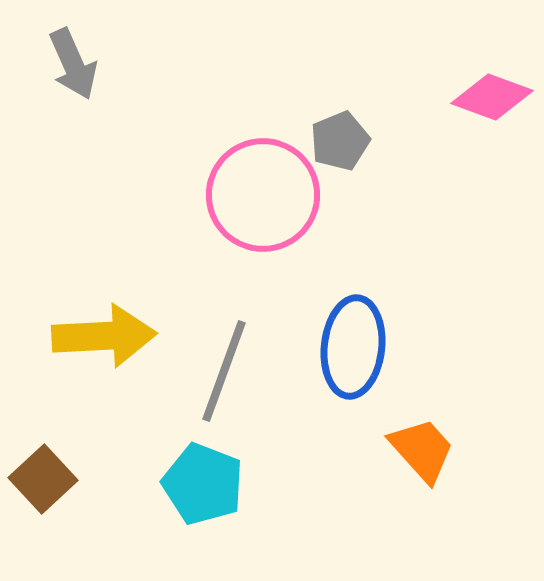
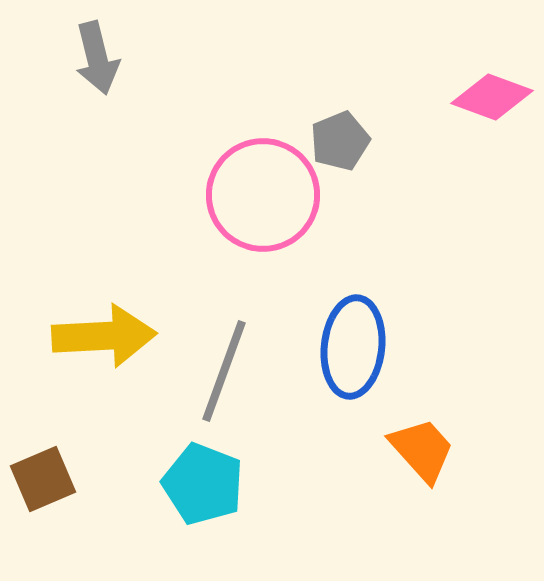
gray arrow: moved 24 px right, 6 px up; rotated 10 degrees clockwise
brown square: rotated 20 degrees clockwise
